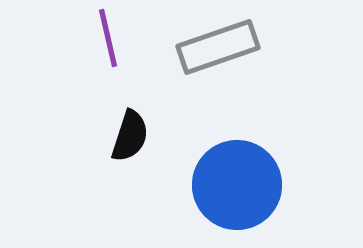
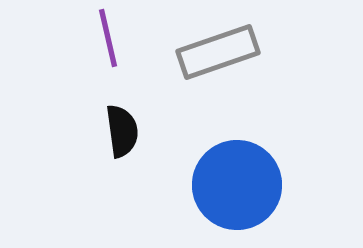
gray rectangle: moved 5 px down
black semicircle: moved 8 px left, 5 px up; rotated 26 degrees counterclockwise
